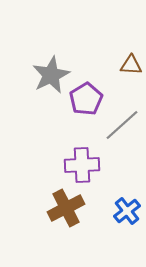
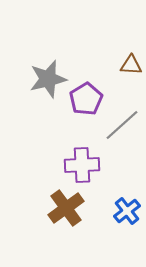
gray star: moved 3 px left, 4 px down; rotated 12 degrees clockwise
brown cross: rotated 9 degrees counterclockwise
